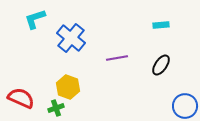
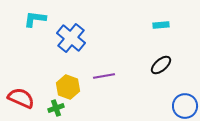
cyan L-shape: rotated 25 degrees clockwise
purple line: moved 13 px left, 18 px down
black ellipse: rotated 15 degrees clockwise
